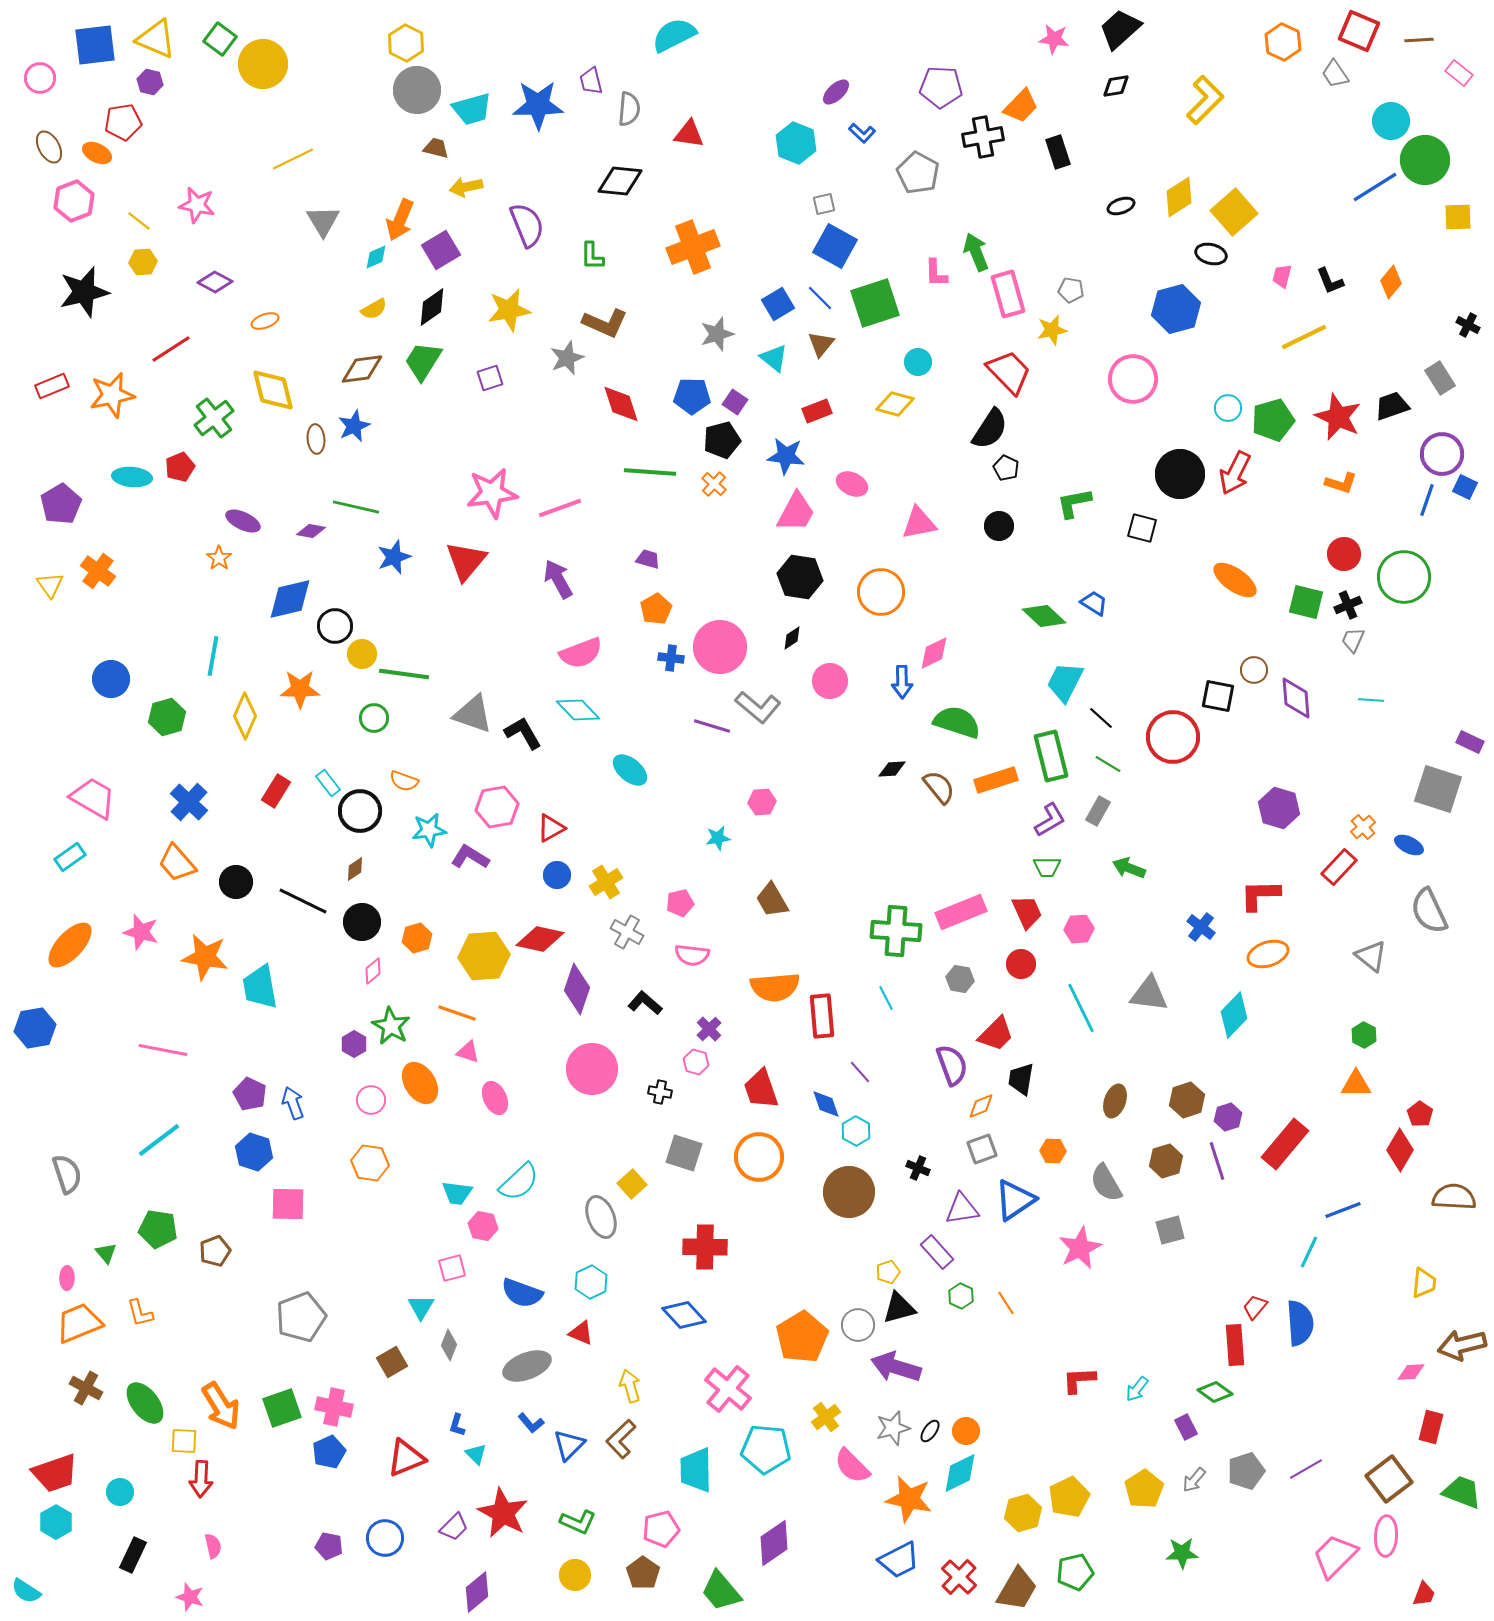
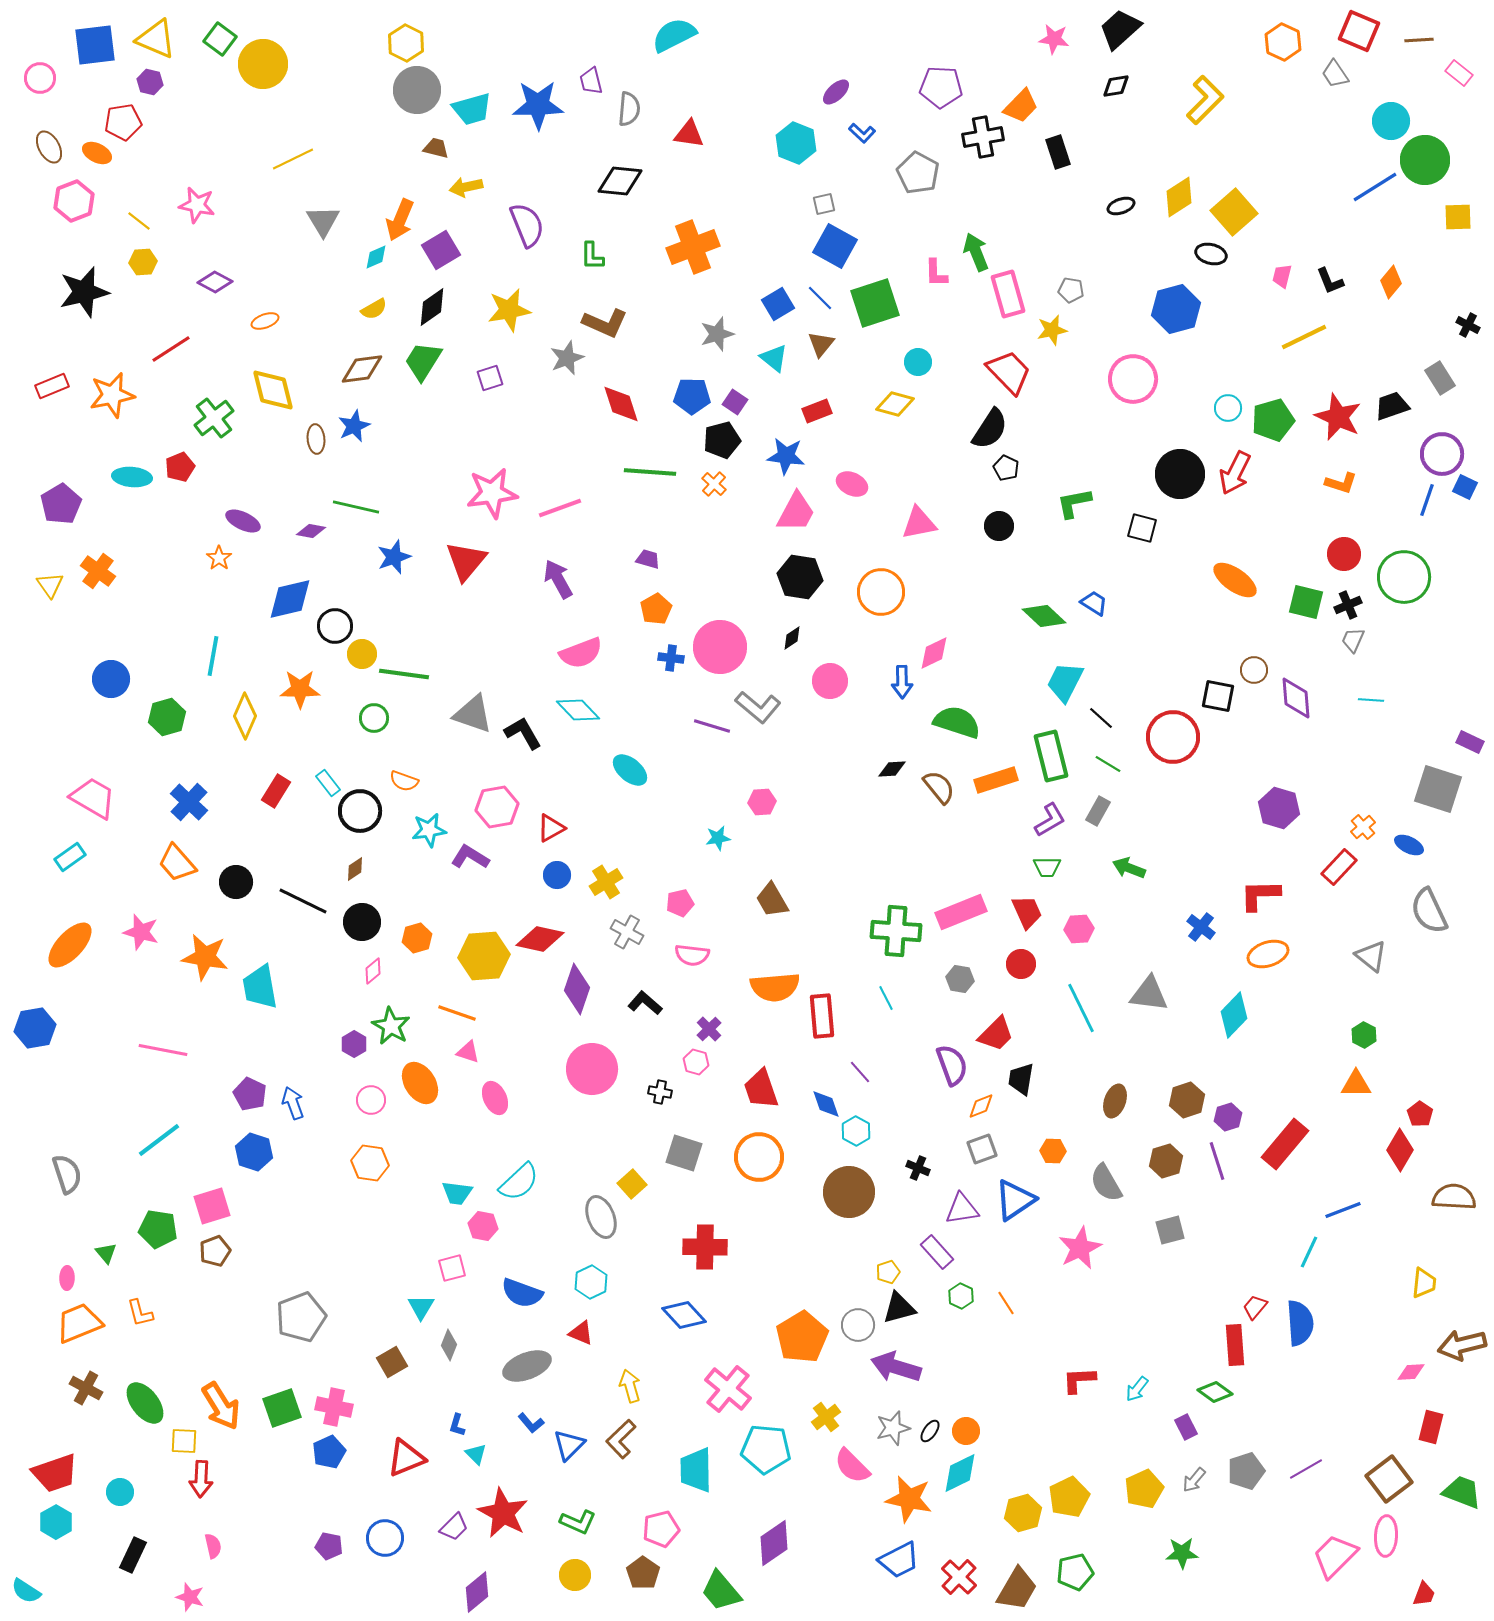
pink square at (288, 1204): moved 76 px left, 2 px down; rotated 18 degrees counterclockwise
yellow pentagon at (1144, 1489): rotated 9 degrees clockwise
